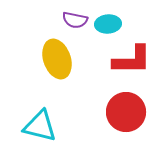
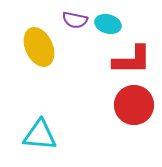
cyan ellipse: rotated 20 degrees clockwise
yellow ellipse: moved 18 px left, 12 px up; rotated 6 degrees counterclockwise
red circle: moved 8 px right, 7 px up
cyan triangle: moved 9 px down; rotated 9 degrees counterclockwise
